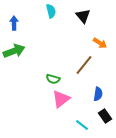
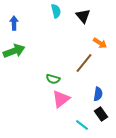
cyan semicircle: moved 5 px right
brown line: moved 2 px up
black rectangle: moved 4 px left, 2 px up
